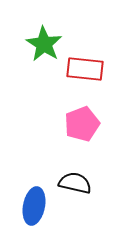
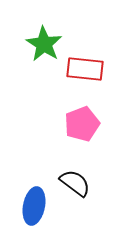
black semicircle: rotated 24 degrees clockwise
